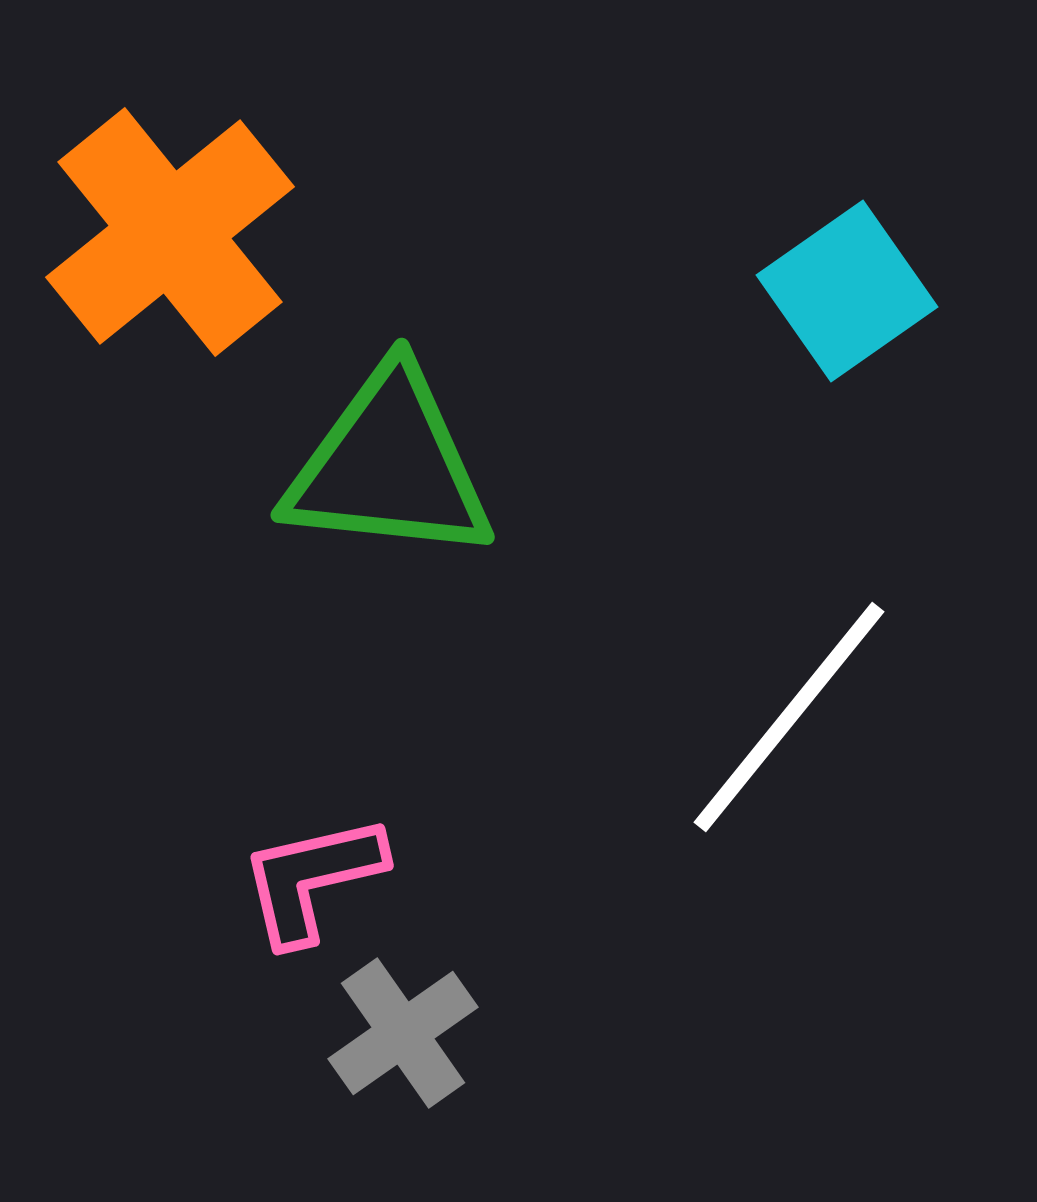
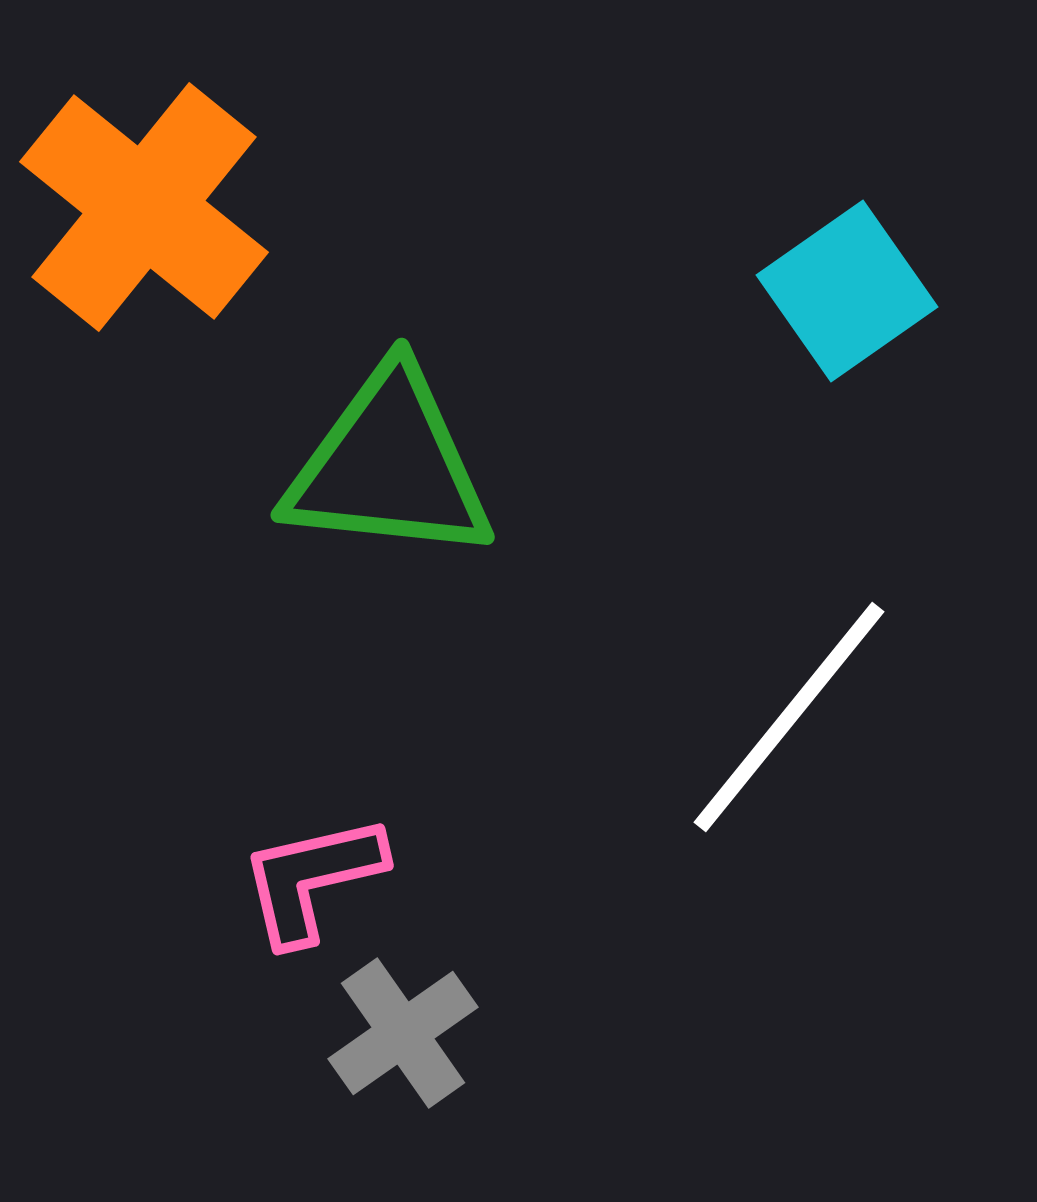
orange cross: moved 26 px left, 25 px up; rotated 12 degrees counterclockwise
